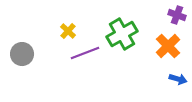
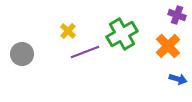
purple line: moved 1 px up
